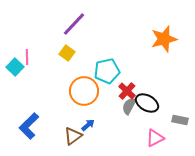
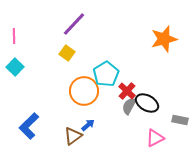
pink line: moved 13 px left, 21 px up
cyan pentagon: moved 1 px left, 3 px down; rotated 20 degrees counterclockwise
